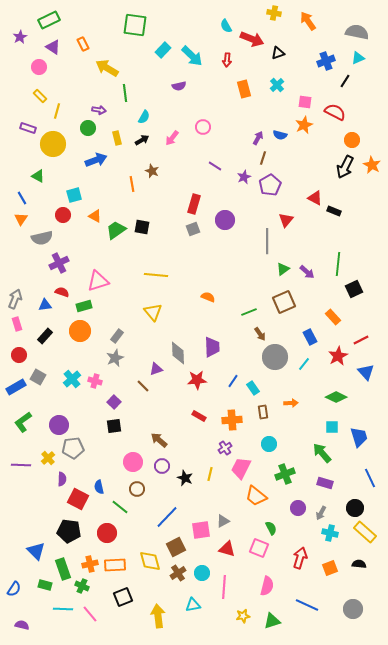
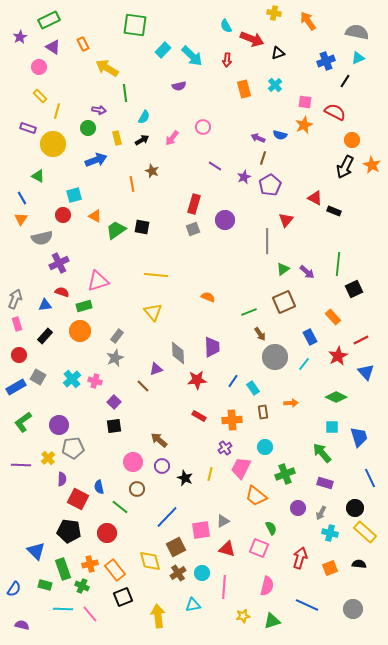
cyan cross at (277, 85): moved 2 px left
purple arrow at (258, 138): rotated 96 degrees counterclockwise
cyan circle at (269, 444): moved 4 px left, 3 px down
orange rectangle at (115, 565): moved 5 px down; rotated 55 degrees clockwise
